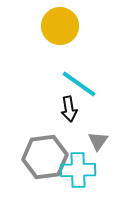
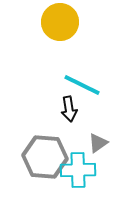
yellow circle: moved 4 px up
cyan line: moved 3 px right, 1 px down; rotated 9 degrees counterclockwise
gray triangle: moved 2 px down; rotated 20 degrees clockwise
gray hexagon: rotated 12 degrees clockwise
